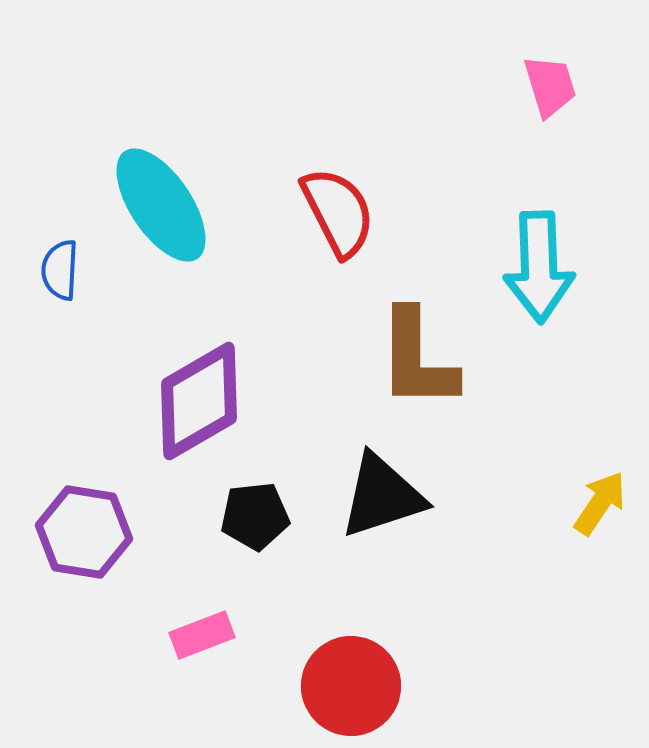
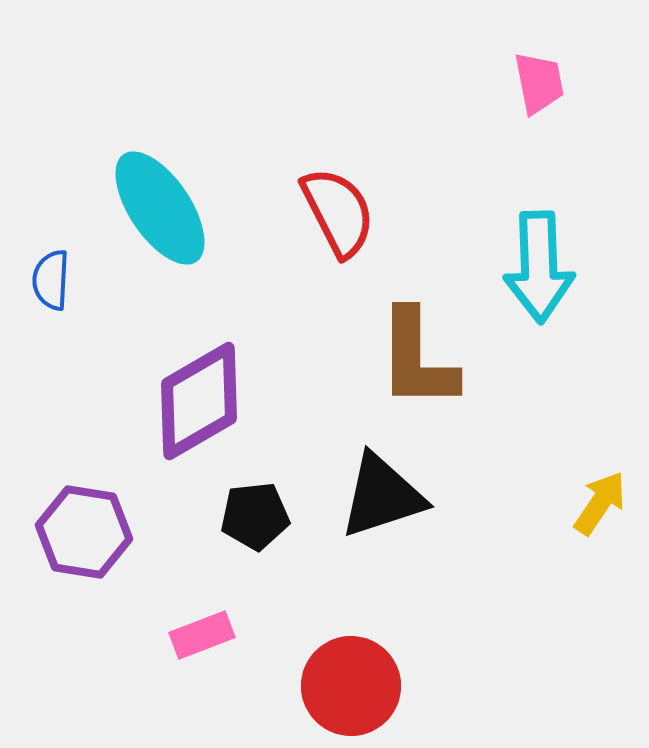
pink trapezoid: moved 11 px left, 3 px up; rotated 6 degrees clockwise
cyan ellipse: moved 1 px left, 3 px down
blue semicircle: moved 9 px left, 10 px down
